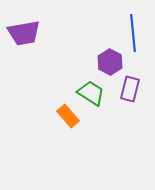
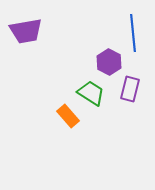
purple trapezoid: moved 2 px right, 2 px up
purple hexagon: moved 1 px left
